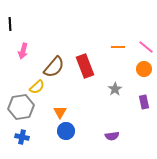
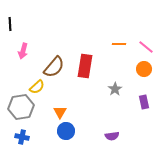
orange line: moved 1 px right, 3 px up
red rectangle: rotated 30 degrees clockwise
